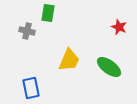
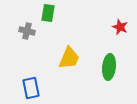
red star: moved 1 px right
yellow trapezoid: moved 2 px up
green ellipse: rotated 60 degrees clockwise
